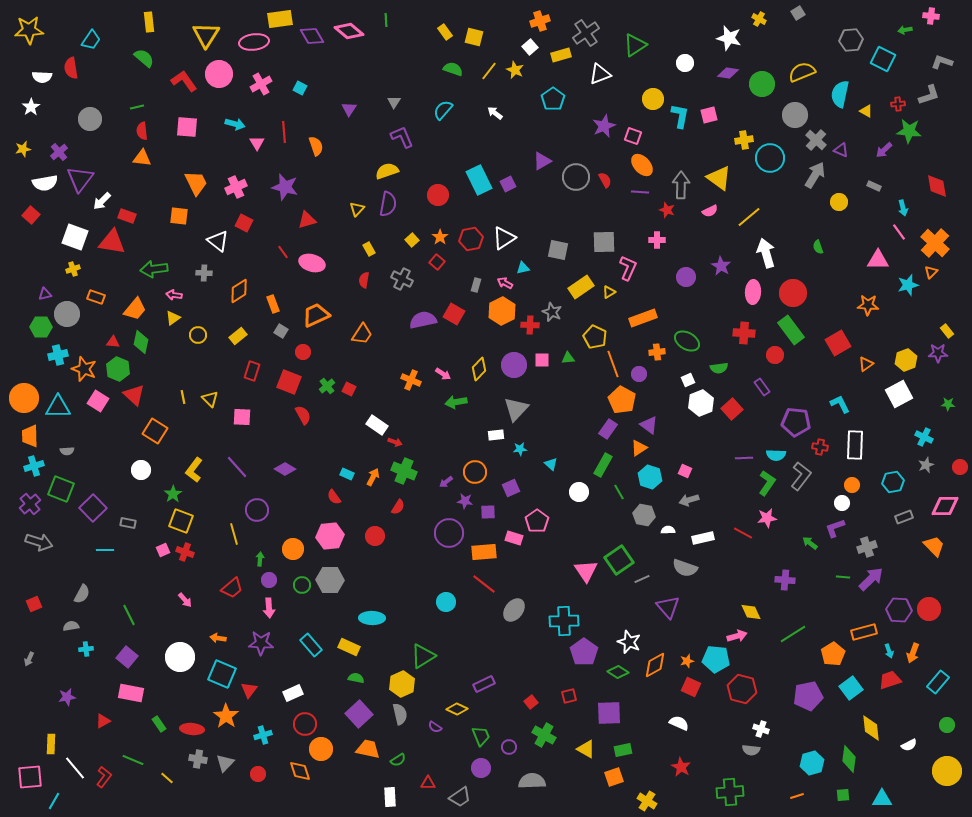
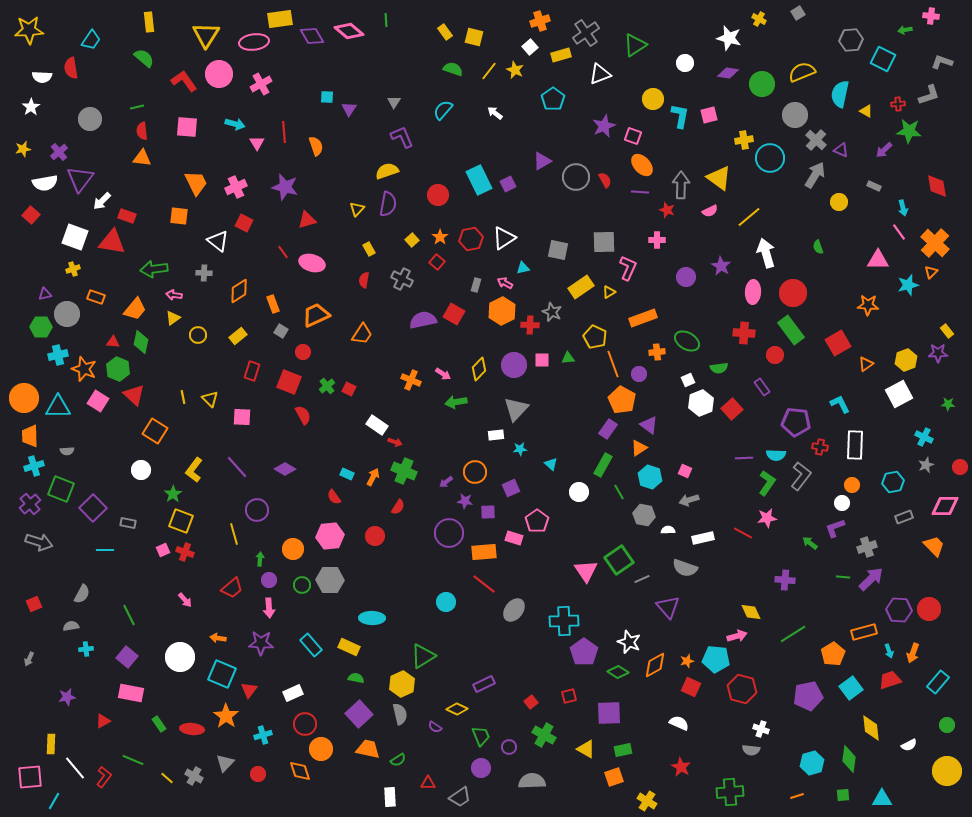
cyan square at (300, 88): moved 27 px right, 9 px down; rotated 24 degrees counterclockwise
gray cross at (198, 759): moved 4 px left, 17 px down; rotated 18 degrees clockwise
